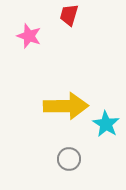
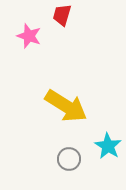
red trapezoid: moved 7 px left
yellow arrow: rotated 33 degrees clockwise
cyan star: moved 2 px right, 22 px down
